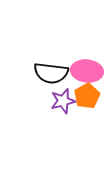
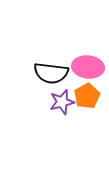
pink ellipse: moved 1 px right, 4 px up
purple star: moved 1 px left, 1 px down
